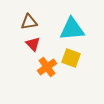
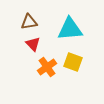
cyan triangle: moved 2 px left
yellow square: moved 2 px right, 4 px down
